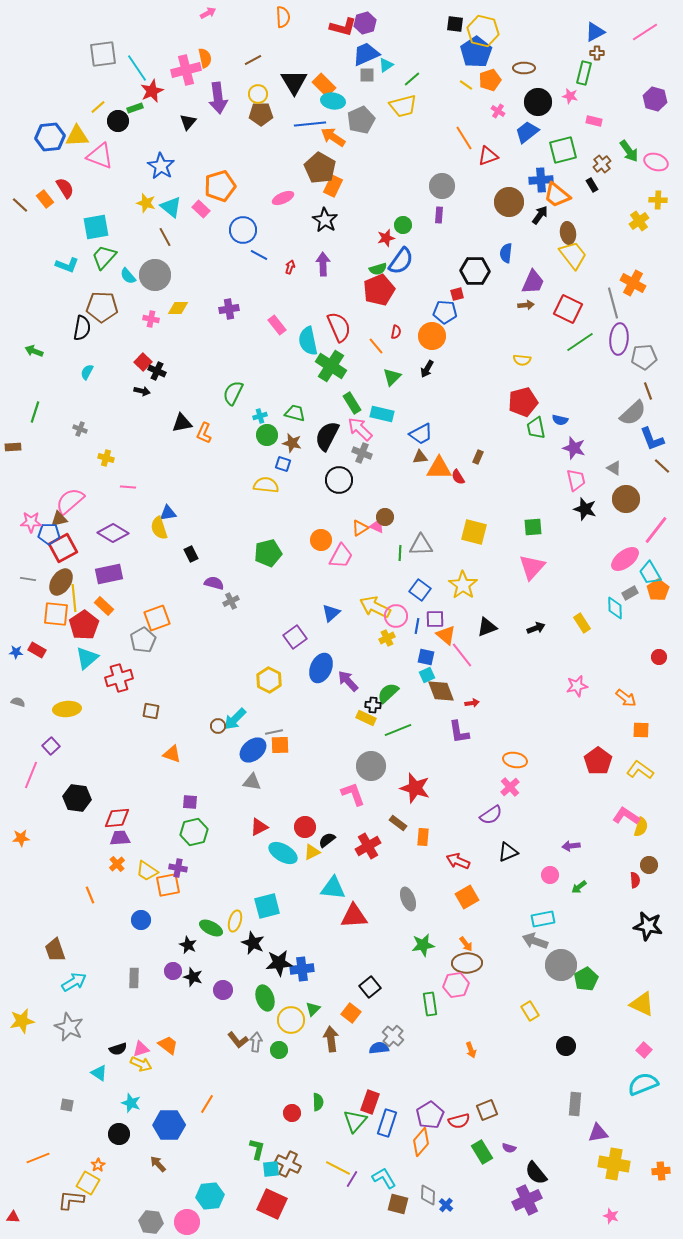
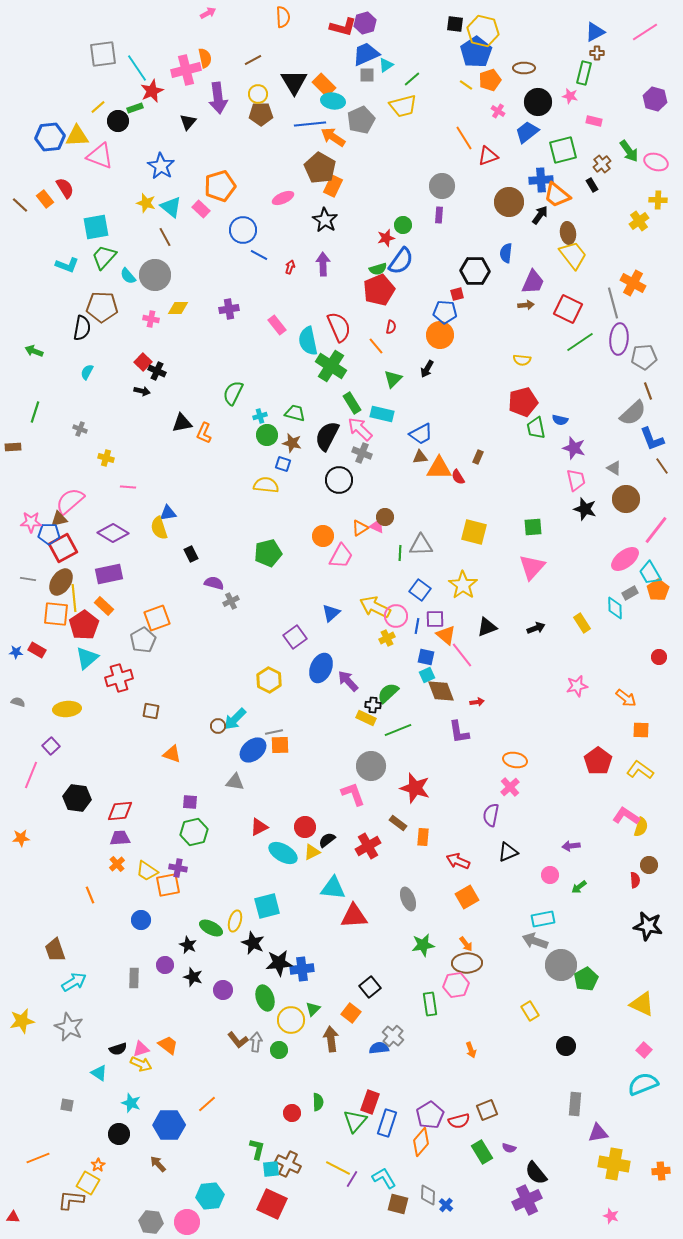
red semicircle at (396, 332): moved 5 px left, 5 px up
orange circle at (432, 336): moved 8 px right, 1 px up
green triangle at (392, 377): moved 1 px right, 2 px down
brown line at (662, 466): rotated 12 degrees clockwise
orange circle at (321, 540): moved 2 px right, 4 px up
red arrow at (472, 703): moved 5 px right, 1 px up
gray triangle at (252, 782): moved 17 px left
purple semicircle at (491, 815): rotated 135 degrees clockwise
red diamond at (117, 818): moved 3 px right, 7 px up
purple circle at (173, 971): moved 8 px left, 6 px up
orange line at (207, 1104): rotated 18 degrees clockwise
